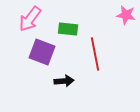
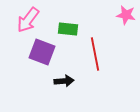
pink arrow: moved 2 px left, 1 px down
